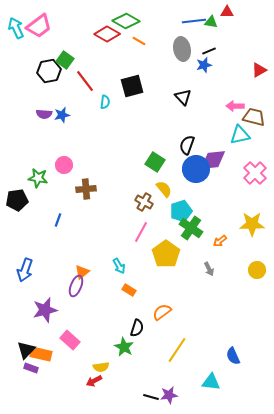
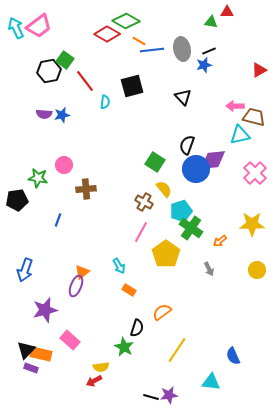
blue line at (194, 21): moved 42 px left, 29 px down
